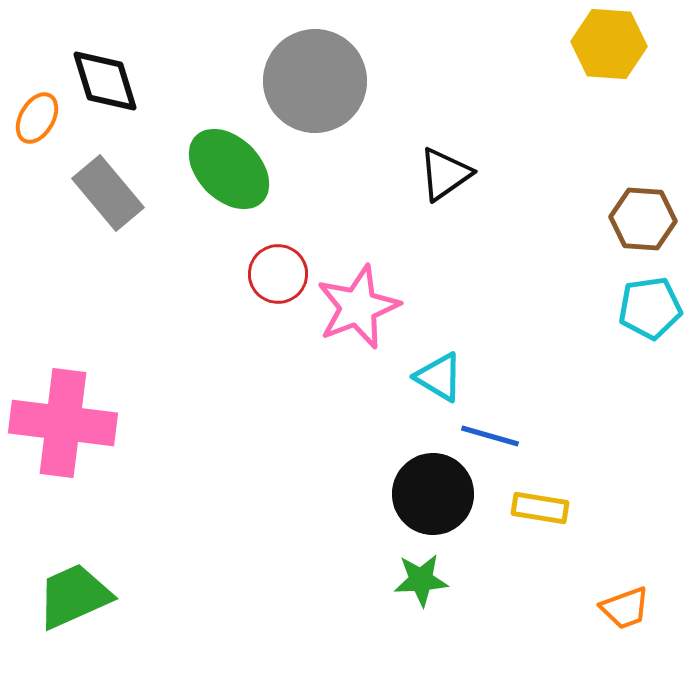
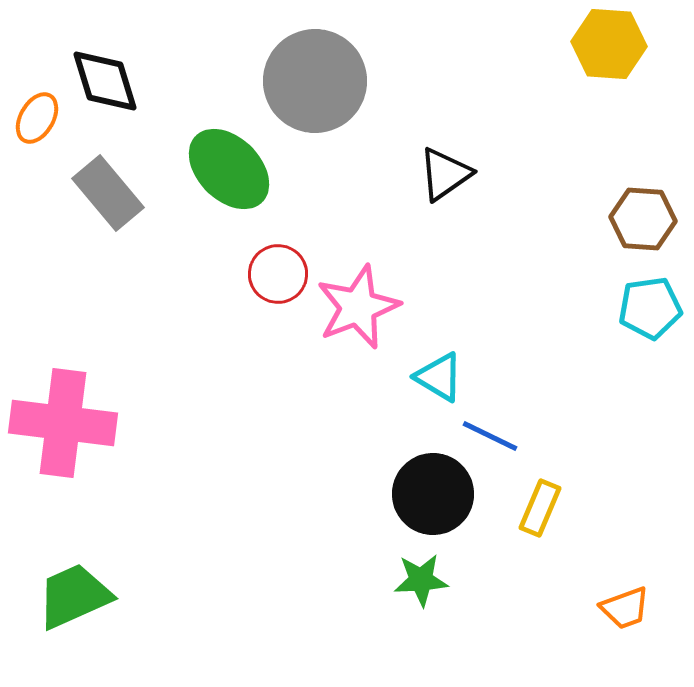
blue line: rotated 10 degrees clockwise
yellow rectangle: rotated 76 degrees counterclockwise
